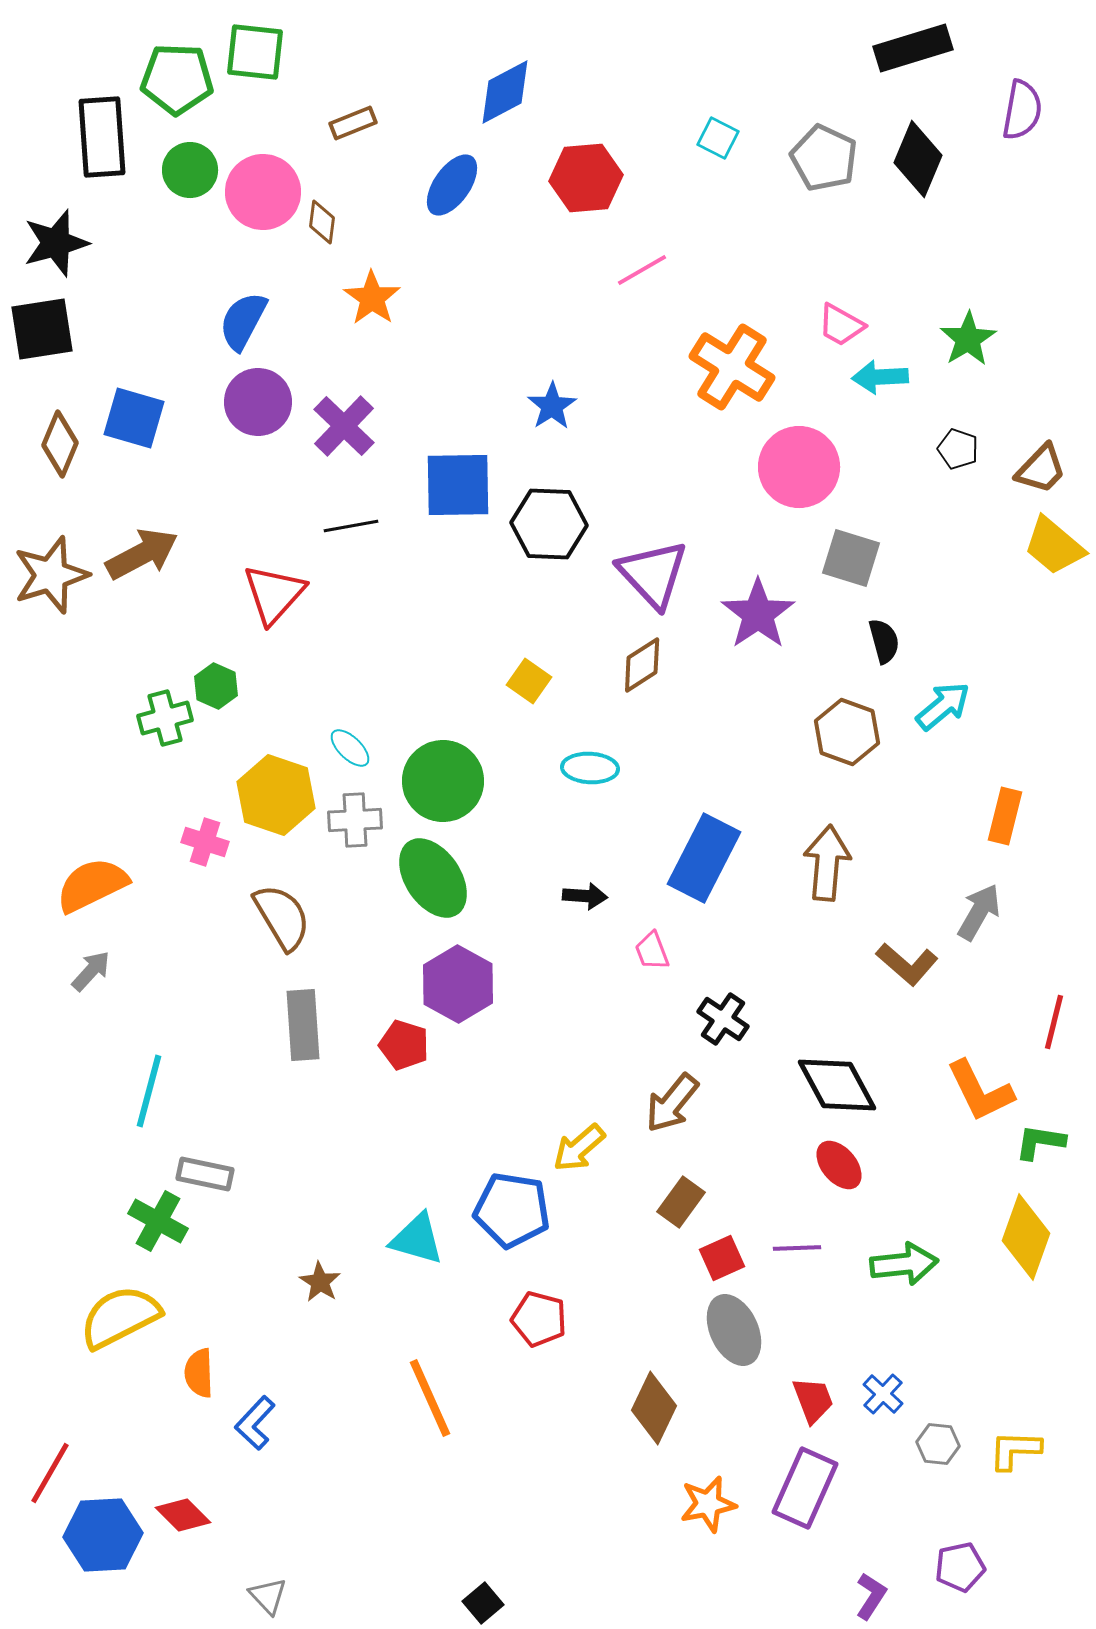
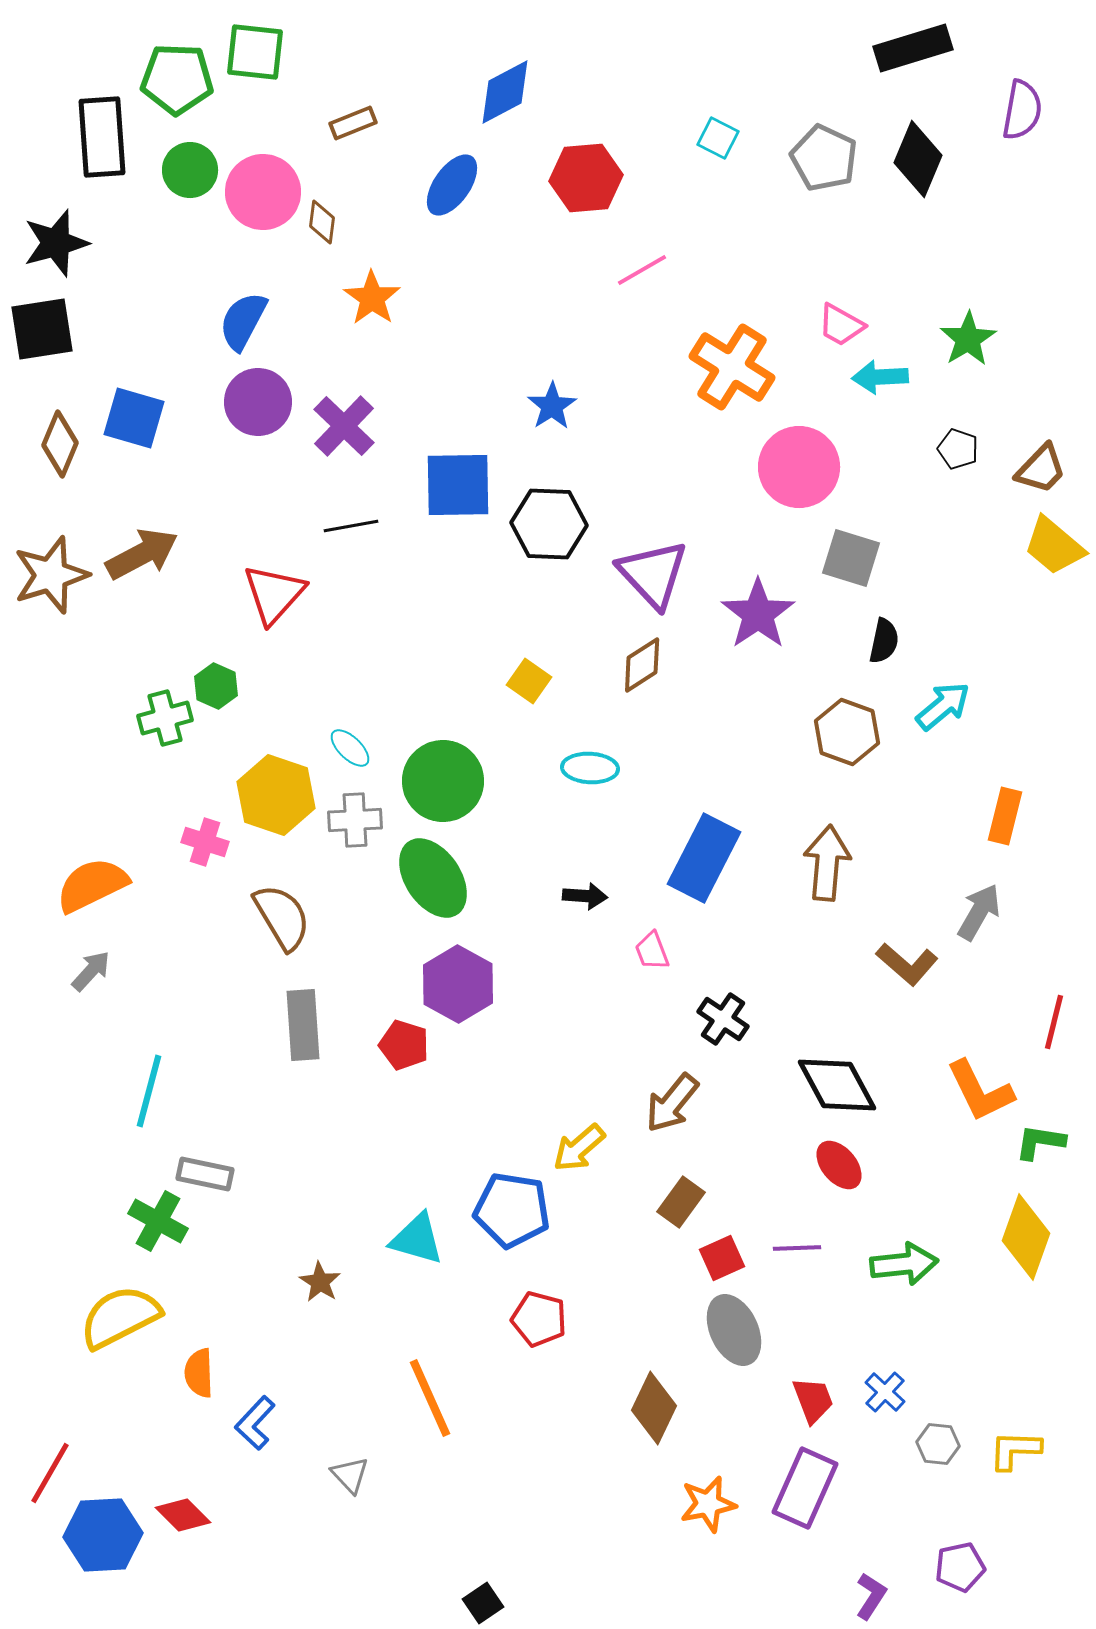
black semicircle at (884, 641): rotated 27 degrees clockwise
blue cross at (883, 1394): moved 2 px right, 2 px up
gray triangle at (268, 1596): moved 82 px right, 121 px up
black square at (483, 1603): rotated 6 degrees clockwise
